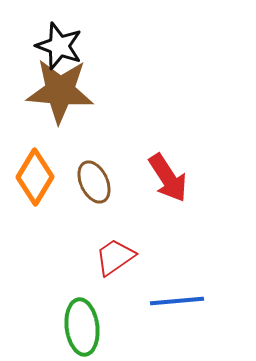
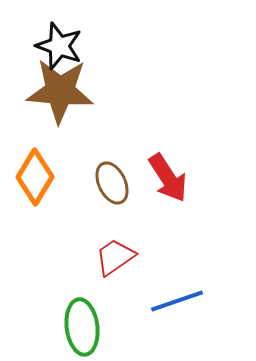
brown ellipse: moved 18 px right, 1 px down
blue line: rotated 14 degrees counterclockwise
